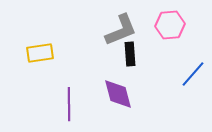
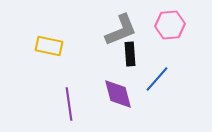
yellow rectangle: moved 9 px right, 7 px up; rotated 20 degrees clockwise
blue line: moved 36 px left, 5 px down
purple line: rotated 8 degrees counterclockwise
